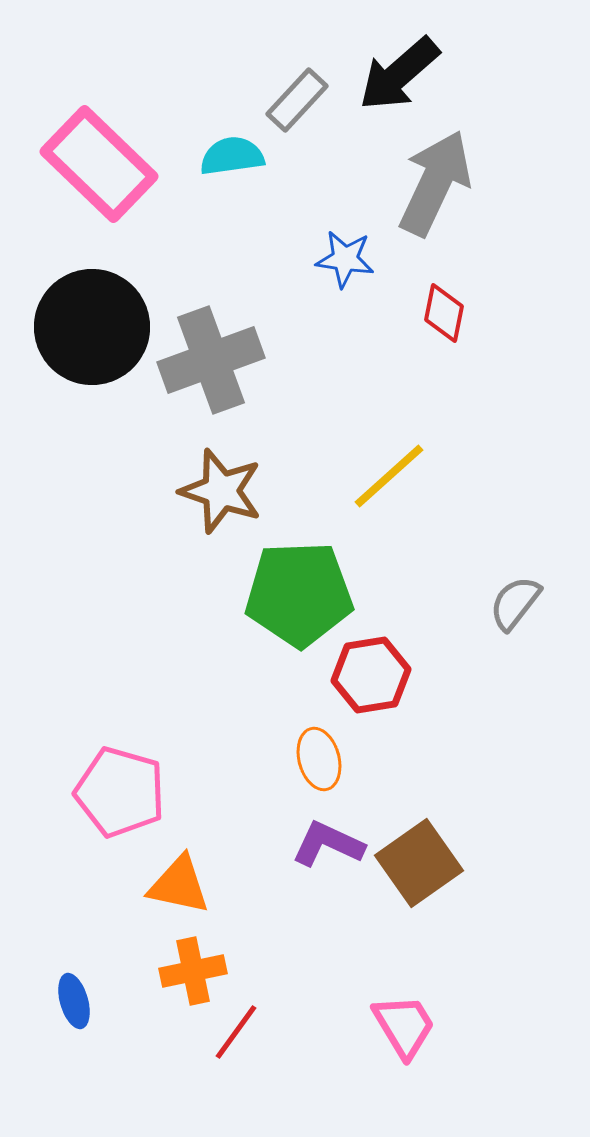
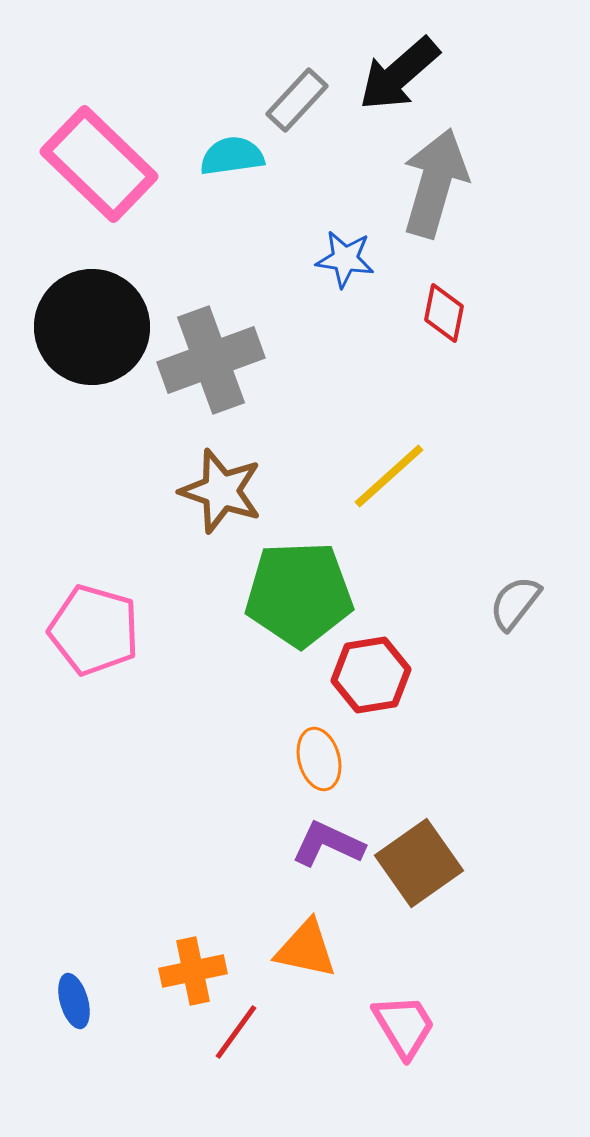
gray arrow: rotated 9 degrees counterclockwise
pink pentagon: moved 26 px left, 162 px up
orange triangle: moved 127 px right, 64 px down
